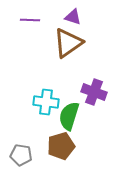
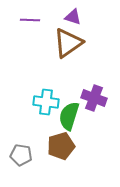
purple cross: moved 6 px down
